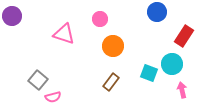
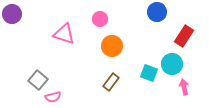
purple circle: moved 2 px up
orange circle: moved 1 px left
pink arrow: moved 2 px right, 3 px up
